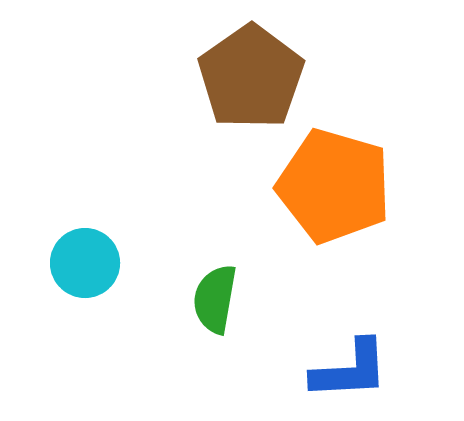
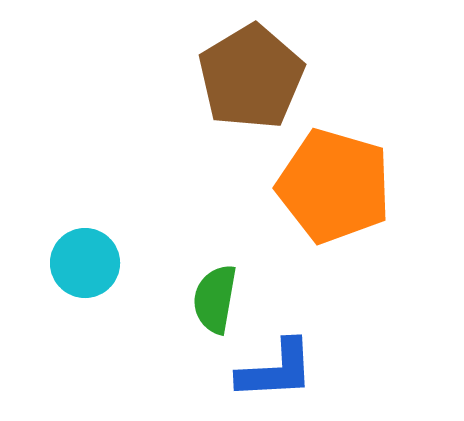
brown pentagon: rotated 4 degrees clockwise
blue L-shape: moved 74 px left
